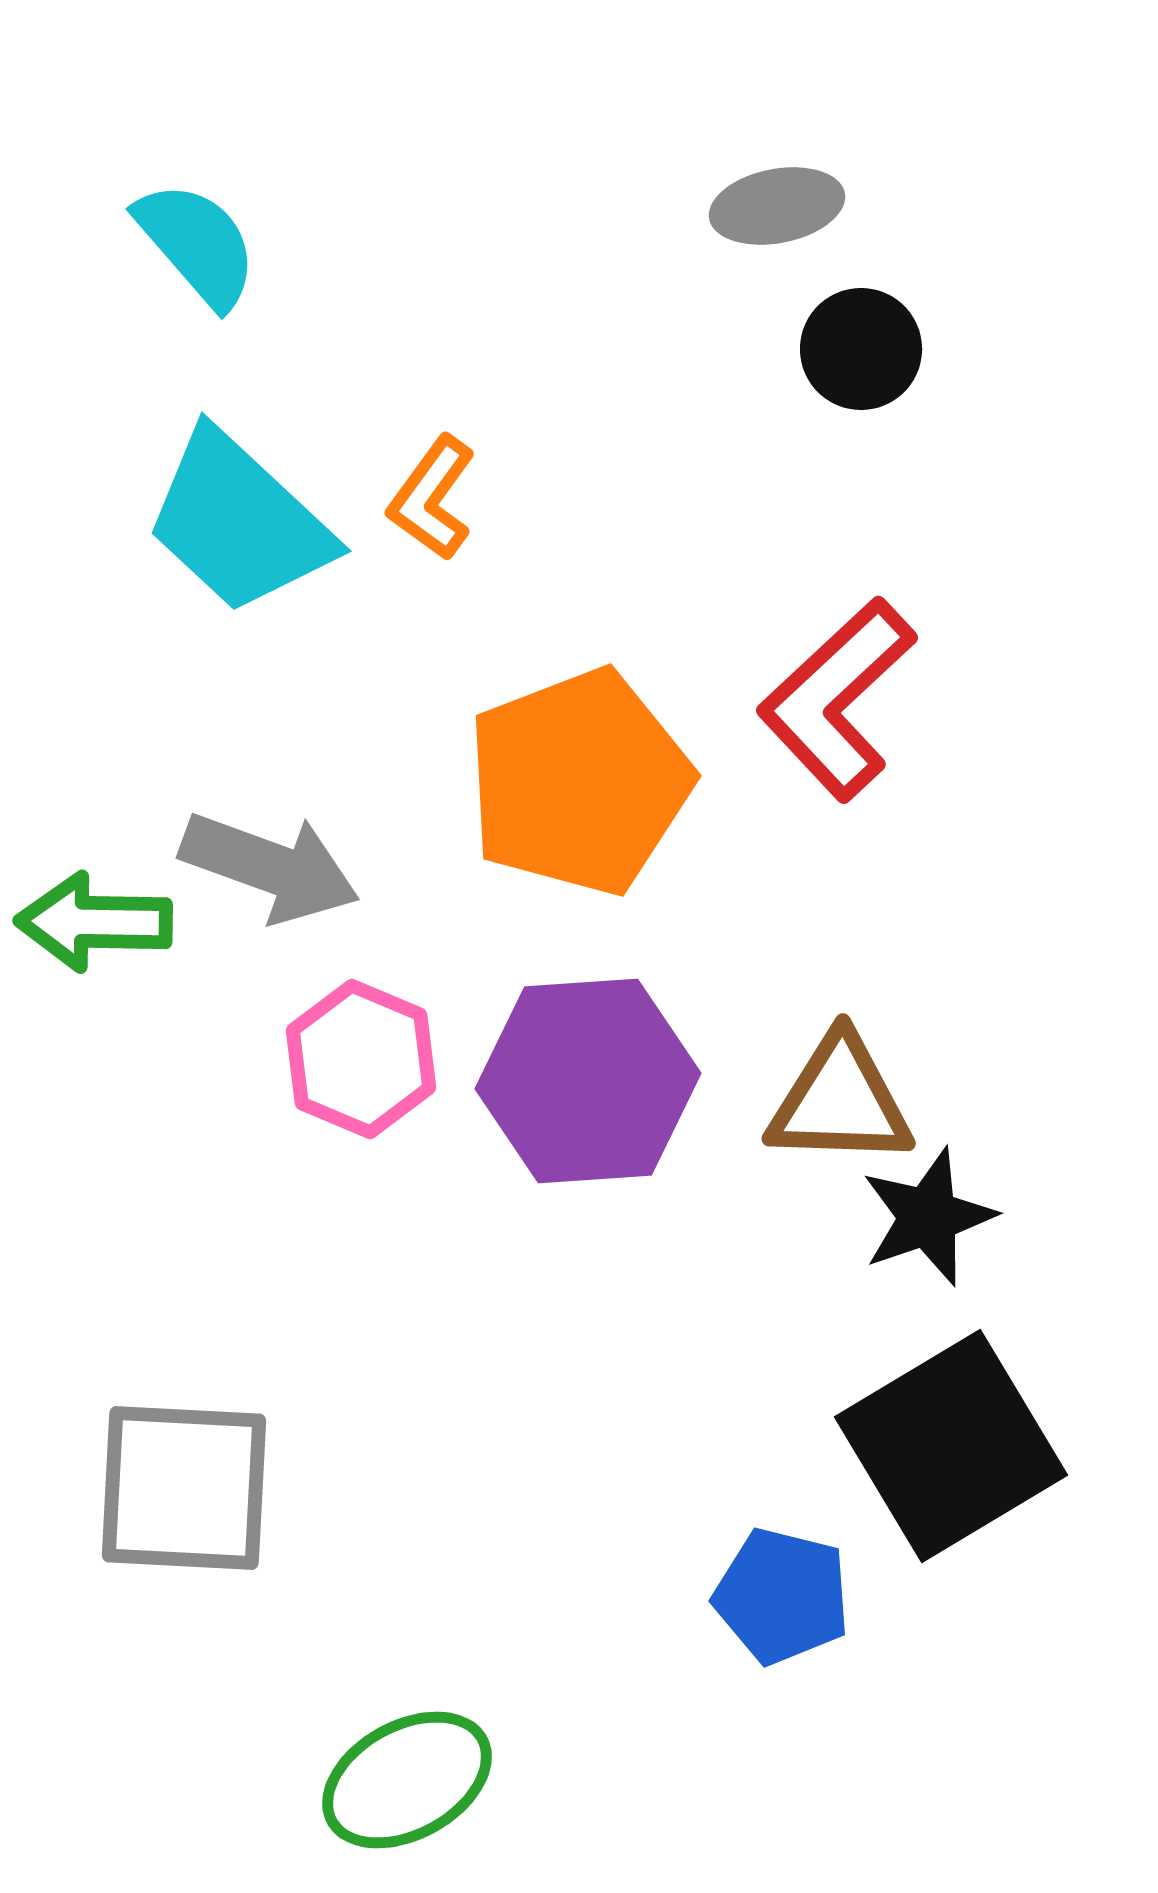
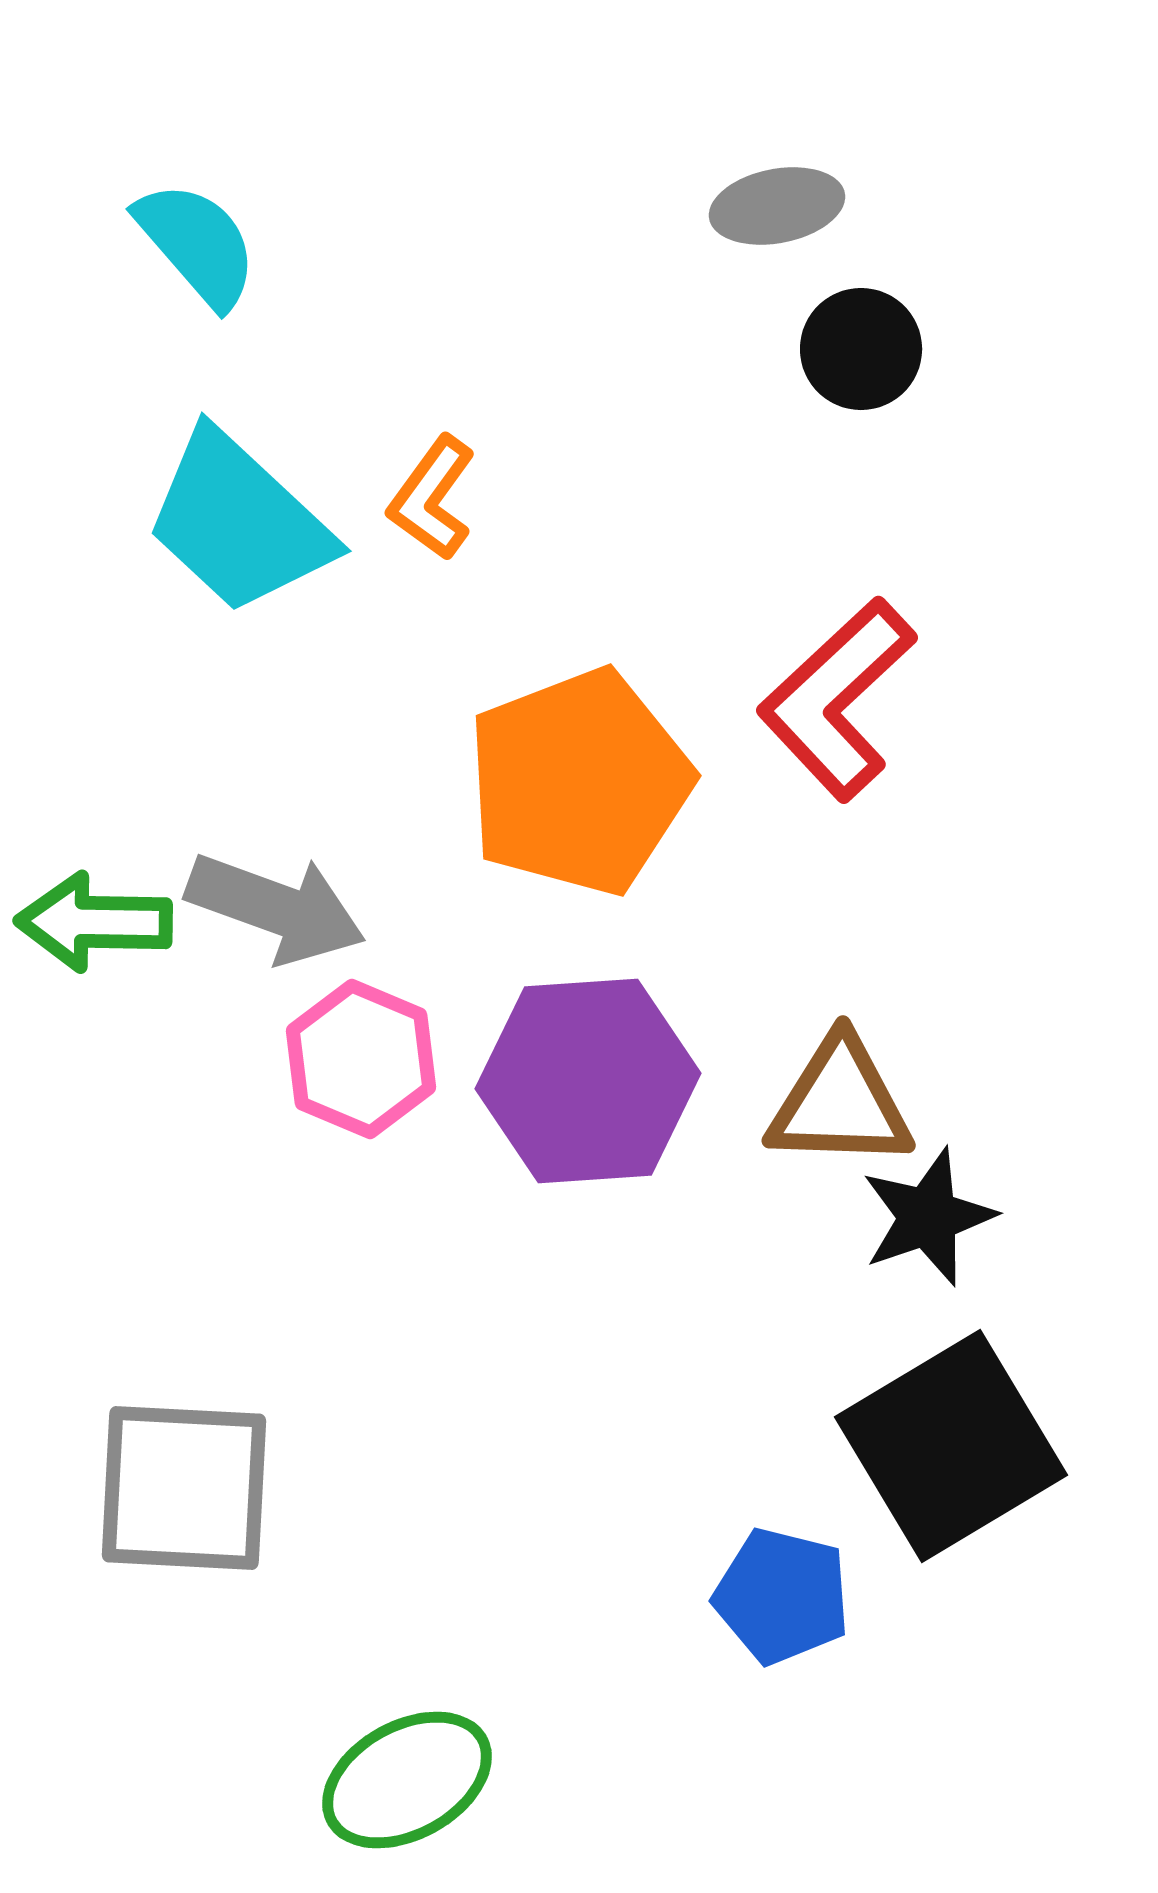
gray arrow: moved 6 px right, 41 px down
brown triangle: moved 2 px down
